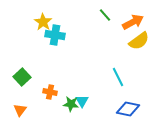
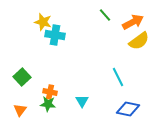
yellow star: rotated 18 degrees counterclockwise
green star: moved 23 px left
